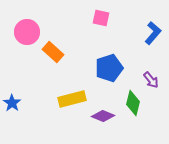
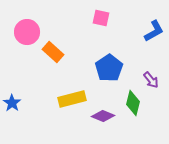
blue L-shape: moved 1 px right, 2 px up; rotated 20 degrees clockwise
blue pentagon: rotated 16 degrees counterclockwise
